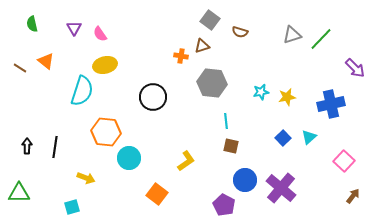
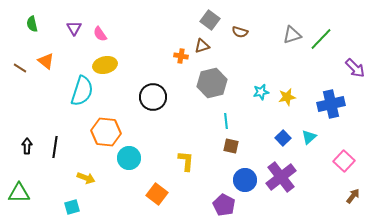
gray hexagon: rotated 20 degrees counterclockwise
yellow L-shape: rotated 50 degrees counterclockwise
purple cross: moved 11 px up; rotated 12 degrees clockwise
